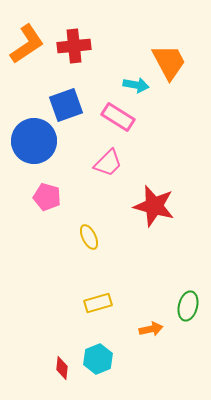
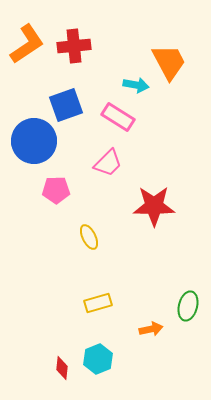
pink pentagon: moved 9 px right, 7 px up; rotated 16 degrees counterclockwise
red star: rotated 15 degrees counterclockwise
